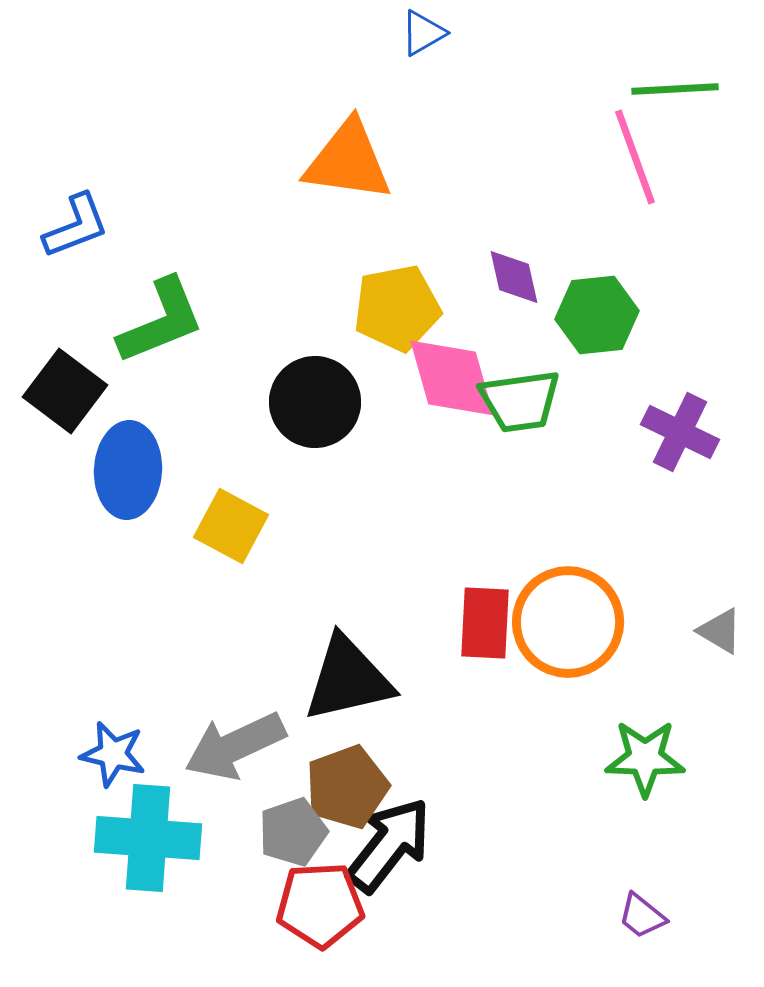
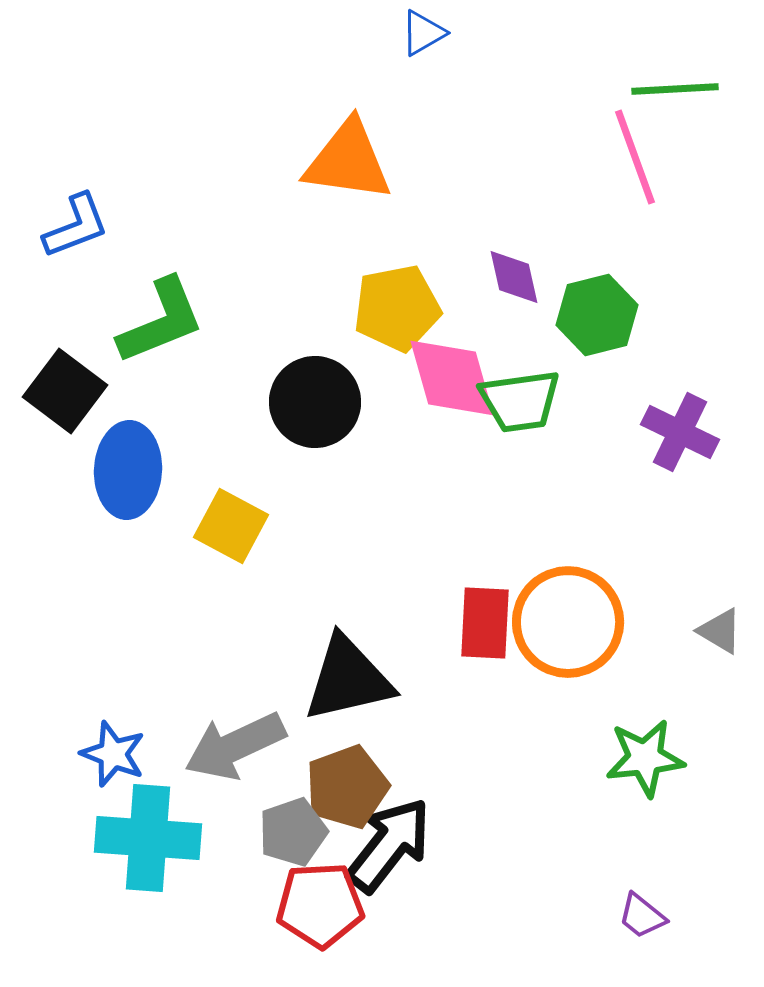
green hexagon: rotated 8 degrees counterclockwise
blue star: rotated 8 degrees clockwise
green star: rotated 8 degrees counterclockwise
